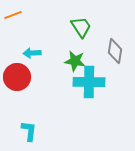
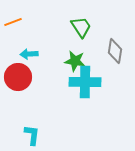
orange line: moved 7 px down
cyan arrow: moved 3 px left, 1 px down
red circle: moved 1 px right
cyan cross: moved 4 px left
cyan L-shape: moved 3 px right, 4 px down
